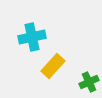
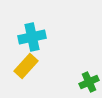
yellow rectangle: moved 27 px left
